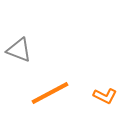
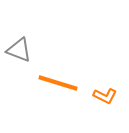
orange line: moved 8 px right, 10 px up; rotated 45 degrees clockwise
